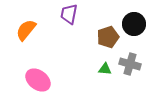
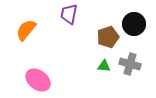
green triangle: moved 1 px left, 3 px up
